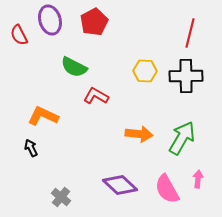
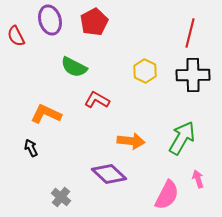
red semicircle: moved 3 px left, 1 px down
yellow hexagon: rotated 25 degrees clockwise
black cross: moved 7 px right, 1 px up
red L-shape: moved 1 px right, 4 px down
orange L-shape: moved 3 px right, 2 px up
orange arrow: moved 8 px left, 7 px down
pink arrow: rotated 24 degrees counterclockwise
purple diamond: moved 11 px left, 11 px up
pink semicircle: moved 6 px down; rotated 124 degrees counterclockwise
